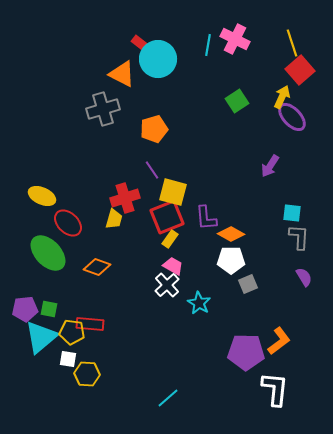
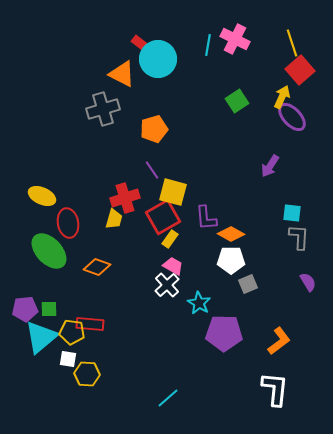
red square at (167, 217): moved 4 px left; rotated 8 degrees counterclockwise
red ellipse at (68, 223): rotated 36 degrees clockwise
green ellipse at (48, 253): moved 1 px right, 2 px up
purple semicircle at (304, 277): moved 4 px right, 5 px down
green square at (49, 309): rotated 12 degrees counterclockwise
purple pentagon at (246, 352): moved 22 px left, 19 px up
